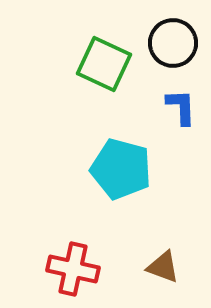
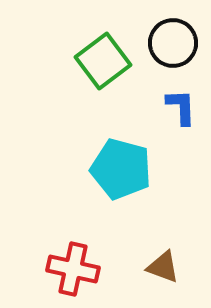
green square: moved 1 px left, 3 px up; rotated 28 degrees clockwise
